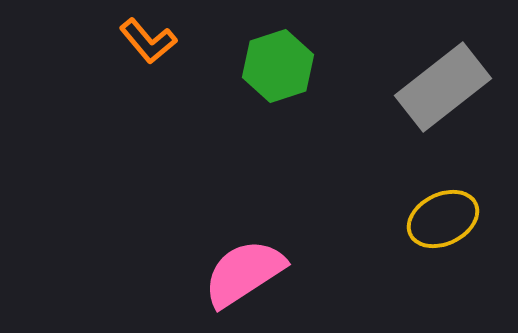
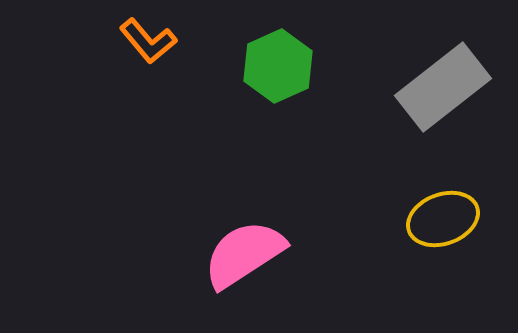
green hexagon: rotated 6 degrees counterclockwise
yellow ellipse: rotated 6 degrees clockwise
pink semicircle: moved 19 px up
